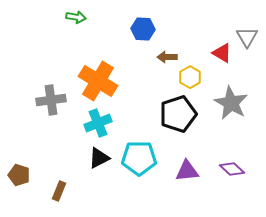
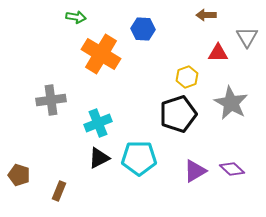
red triangle: moved 4 px left; rotated 30 degrees counterclockwise
brown arrow: moved 39 px right, 42 px up
yellow hexagon: moved 3 px left; rotated 10 degrees clockwise
orange cross: moved 3 px right, 27 px up
purple triangle: moved 8 px right; rotated 25 degrees counterclockwise
